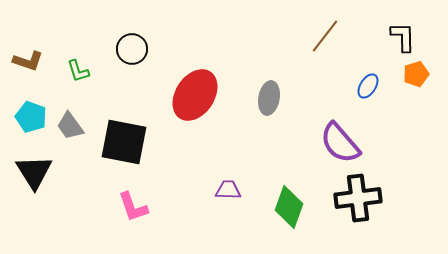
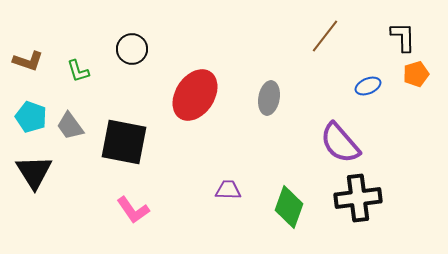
blue ellipse: rotated 35 degrees clockwise
pink L-shape: moved 3 px down; rotated 16 degrees counterclockwise
